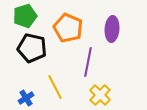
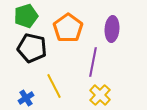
green pentagon: moved 1 px right
orange pentagon: rotated 12 degrees clockwise
purple line: moved 5 px right
yellow line: moved 1 px left, 1 px up
